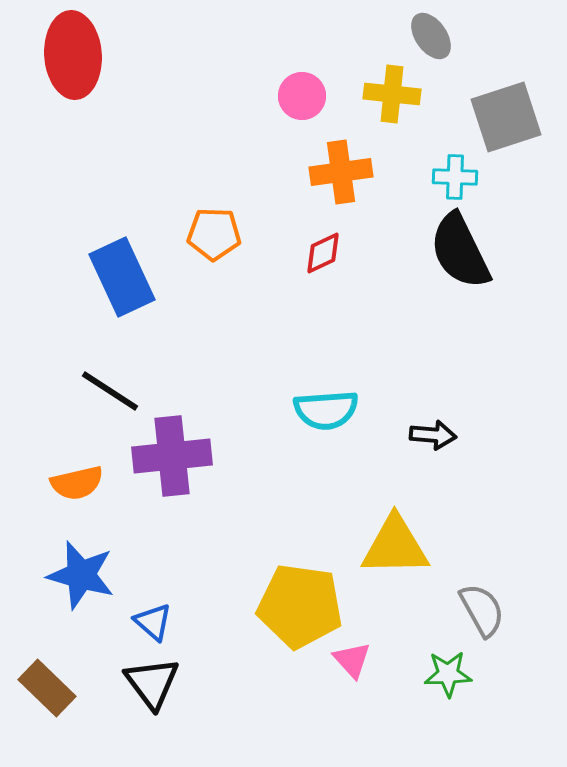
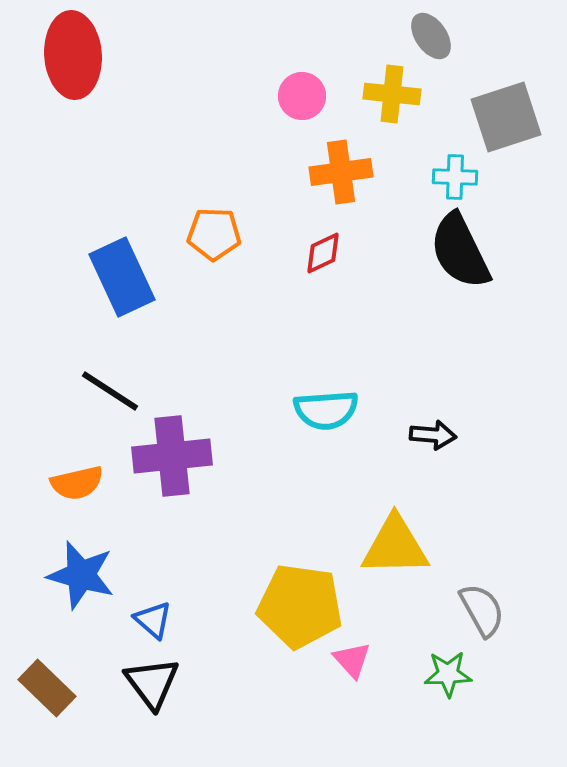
blue triangle: moved 2 px up
